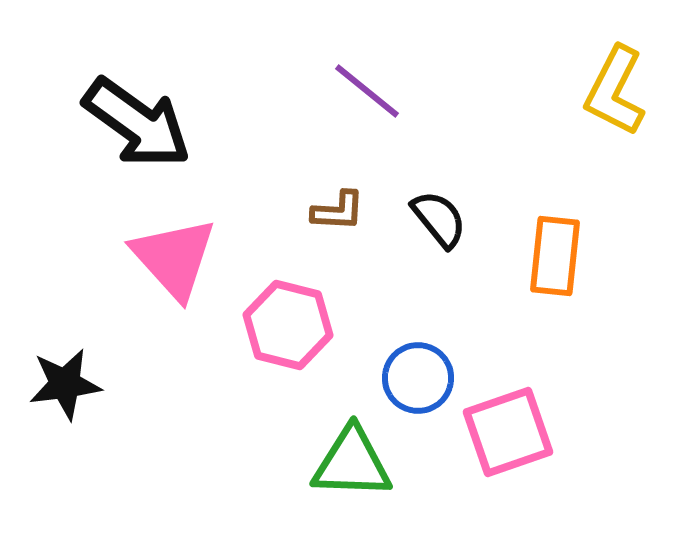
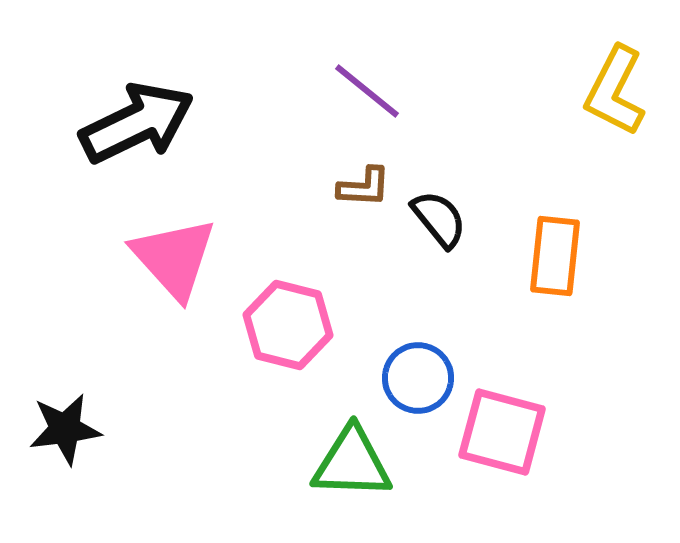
black arrow: rotated 62 degrees counterclockwise
brown L-shape: moved 26 px right, 24 px up
black star: moved 45 px down
pink square: moved 6 px left; rotated 34 degrees clockwise
